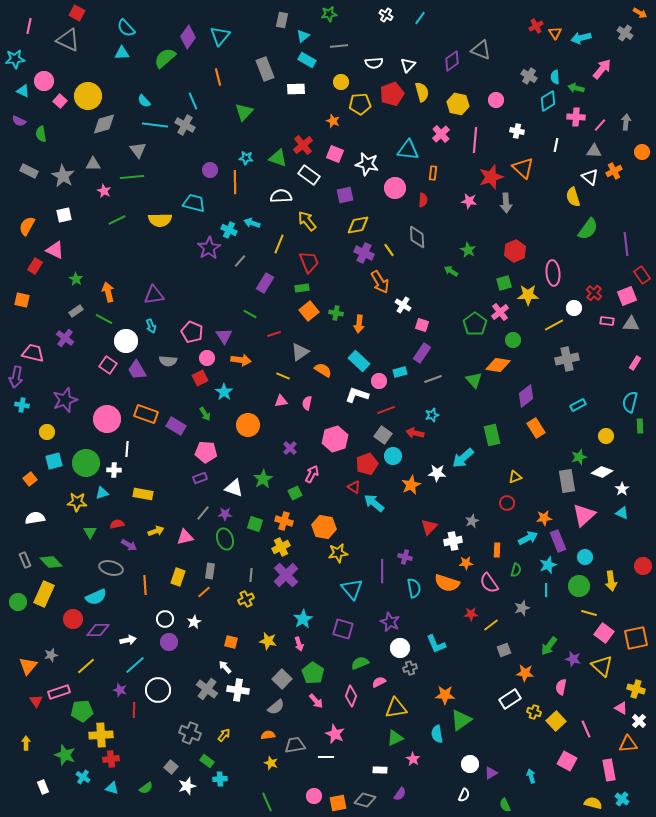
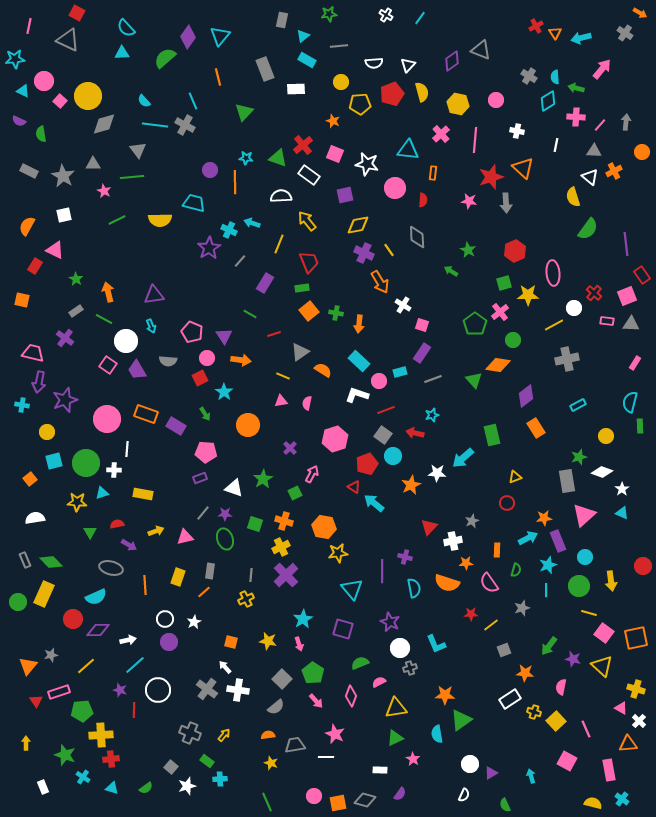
purple arrow at (16, 377): moved 23 px right, 5 px down
